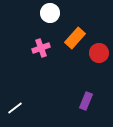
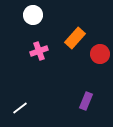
white circle: moved 17 px left, 2 px down
pink cross: moved 2 px left, 3 px down
red circle: moved 1 px right, 1 px down
white line: moved 5 px right
